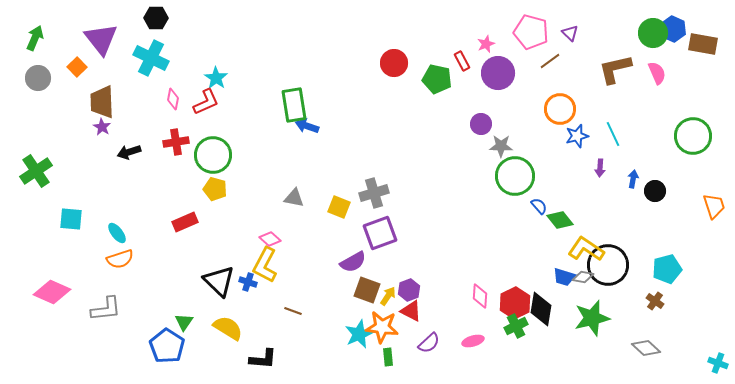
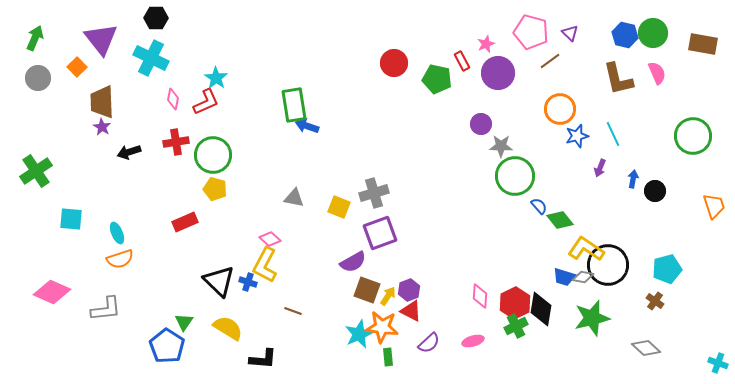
blue hexagon at (673, 29): moved 48 px left, 6 px down; rotated 10 degrees counterclockwise
brown L-shape at (615, 69): moved 3 px right, 10 px down; rotated 90 degrees counterclockwise
purple arrow at (600, 168): rotated 18 degrees clockwise
cyan ellipse at (117, 233): rotated 15 degrees clockwise
